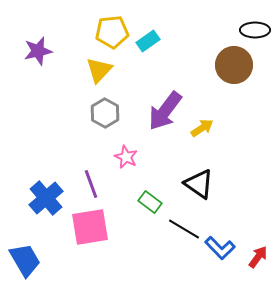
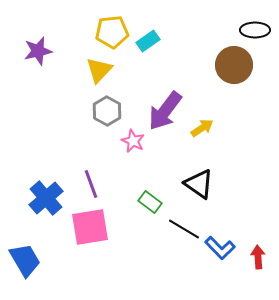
gray hexagon: moved 2 px right, 2 px up
pink star: moved 7 px right, 16 px up
red arrow: rotated 40 degrees counterclockwise
